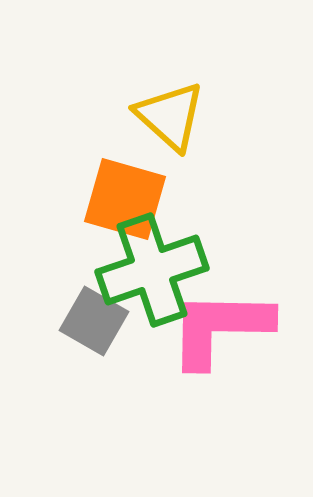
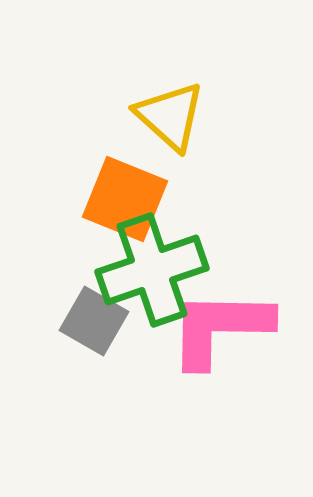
orange square: rotated 6 degrees clockwise
